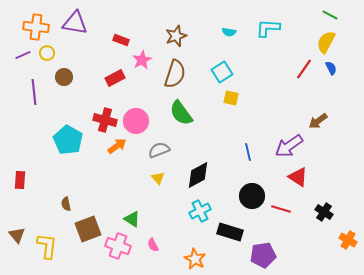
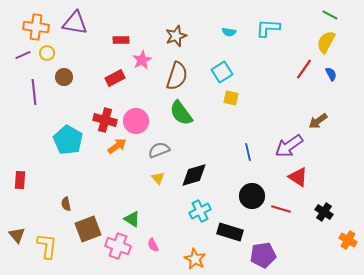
red rectangle at (121, 40): rotated 21 degrees counterclockwise
blue semicircle at (331, 68): moved 6 px down
brown semicircle at (175, 74): moved 2 px right, 2 px down
black diamond at (198, 175): moved 4 px left; rotated 12 degrees clockwise
